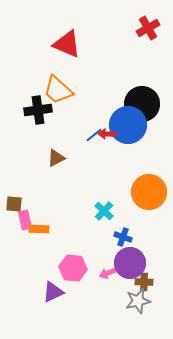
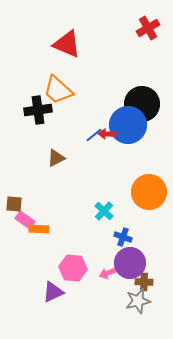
pink rectangle: rotated 42 degrees counterclockwise
